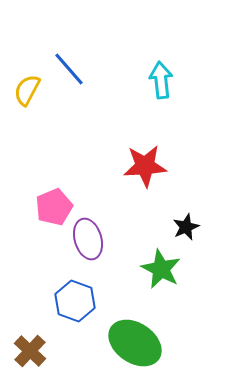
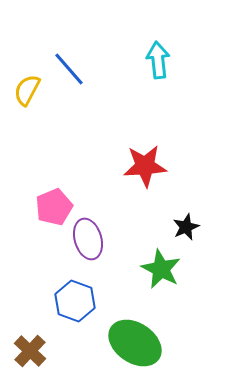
cyan arrow: moved 3 px left, 20 px up
